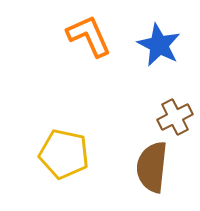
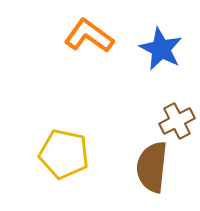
orange L-shape: rotated 30 degrees counterclockwise
blue star: moved 2 px right, 4 px down
brown cross: moved 2 px right, 4 px down
